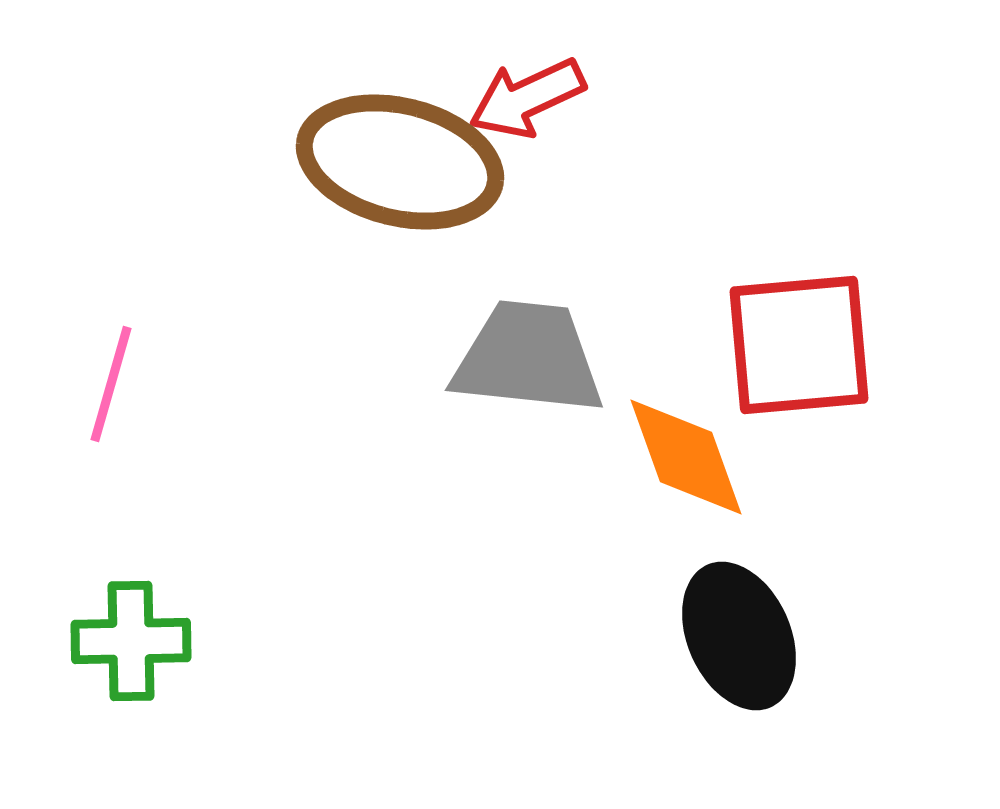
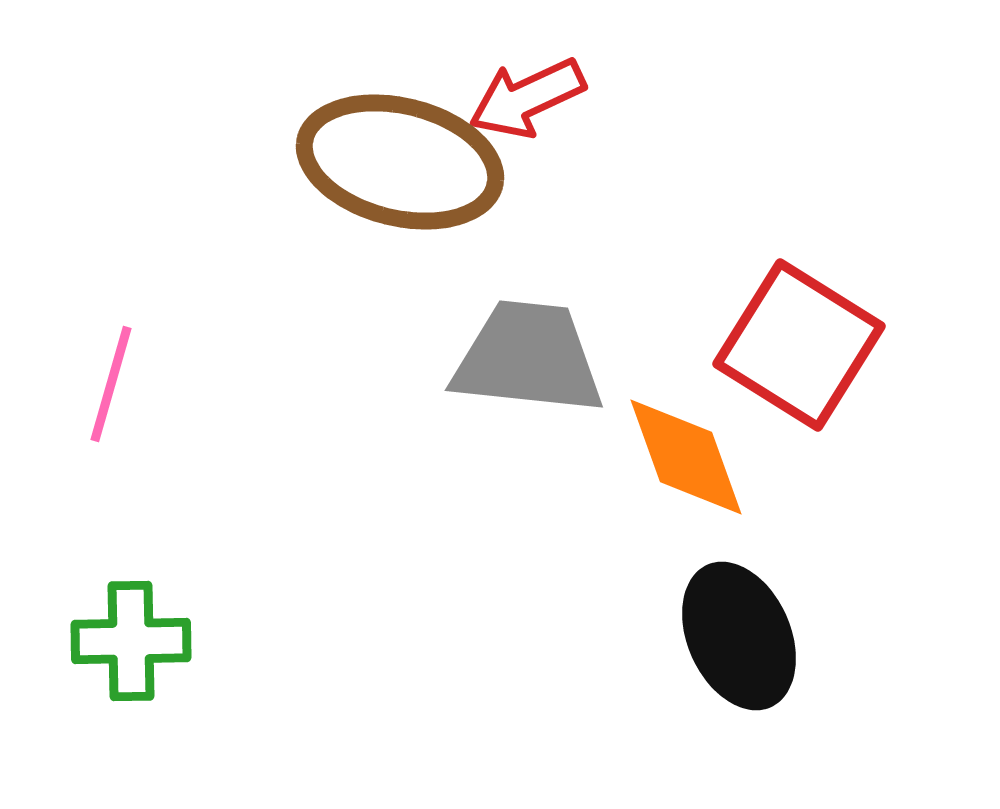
red square: rotated 37 degrees clockwise
